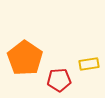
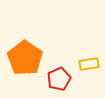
red pentagon: moved 1 px up; rotated 20 degrees counterclockwise
